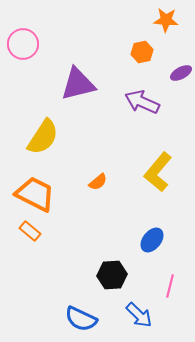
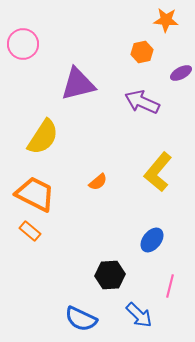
black hexagon: moved 2 px left
